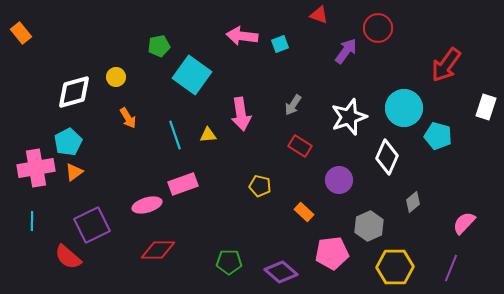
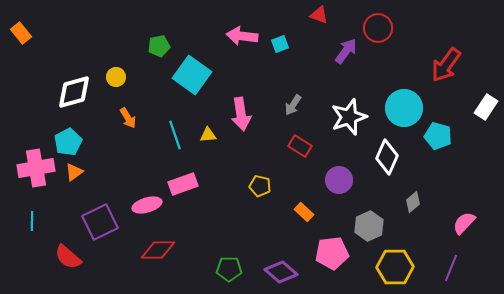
white rectangle at (486, 107): rotated 15 degrees clockwise
purple square at (92, 225): moved 8 px right, 3 px up
green pentagon at (229, 262): moved 7 px down
